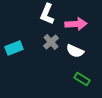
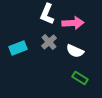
pink arrow: moved 3 px left, 1 px up
gray cross: moved 2 px left
cyan rectangle: moved 4 px right
green rectangle: moved 2 px left, 1 px up
